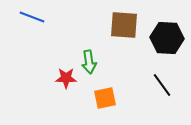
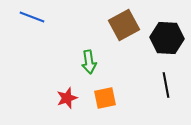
brown square: rotated 32 degrees counterclockwise
red star: moved 1 px right, 20 px down; rotated 20 degrees counterclockwise
black line: moved 4 px right; rotated 25 degrees clockwise
